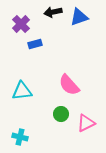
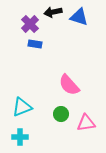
blue triangle: rotated 36 degrees clockwise
purple cross: moved 9 px right
blue rectangle: rotated 24 degrees clockwise
cyan triangle: moved 16 px down; rotated 15 degrees counterclockwise
pink triangle: rotated 18 degrees clockwise
cyan cross: rotated 14 degrees counterclockwise
